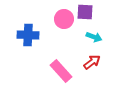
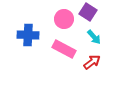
purple square: moved 3 px right; rotated 30 degrees clockwise
cyan arrow: rotated 28 degrees clockwise
pink rectangle: moved 3 px right, 22 px up; rotated 20 degrees counterclockwise
